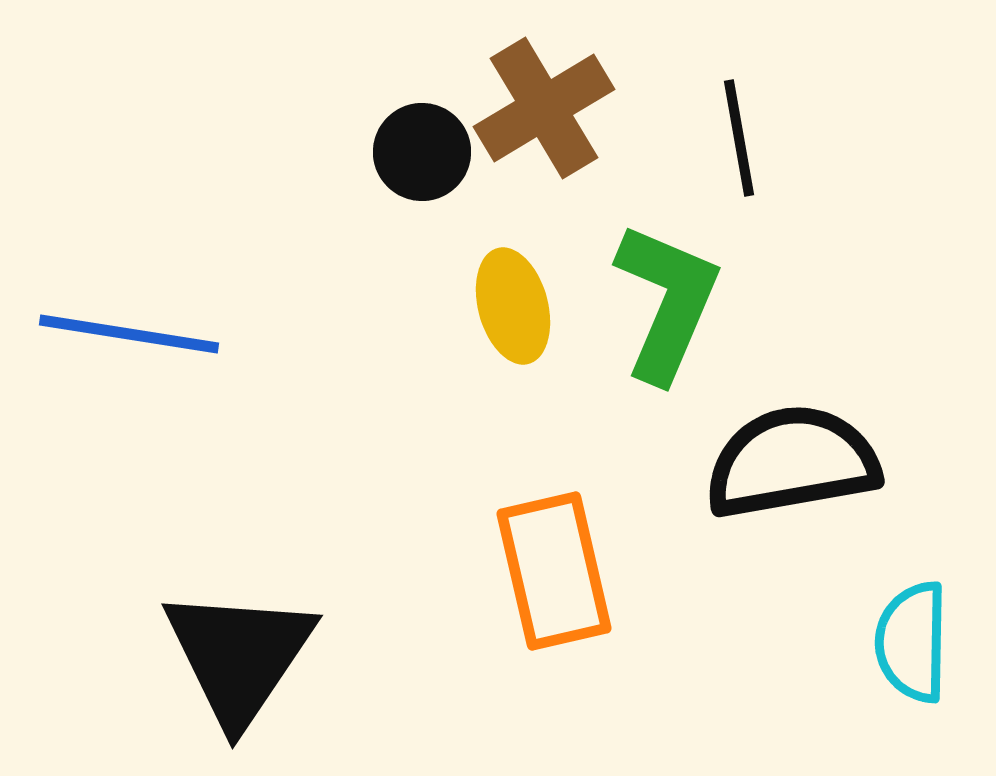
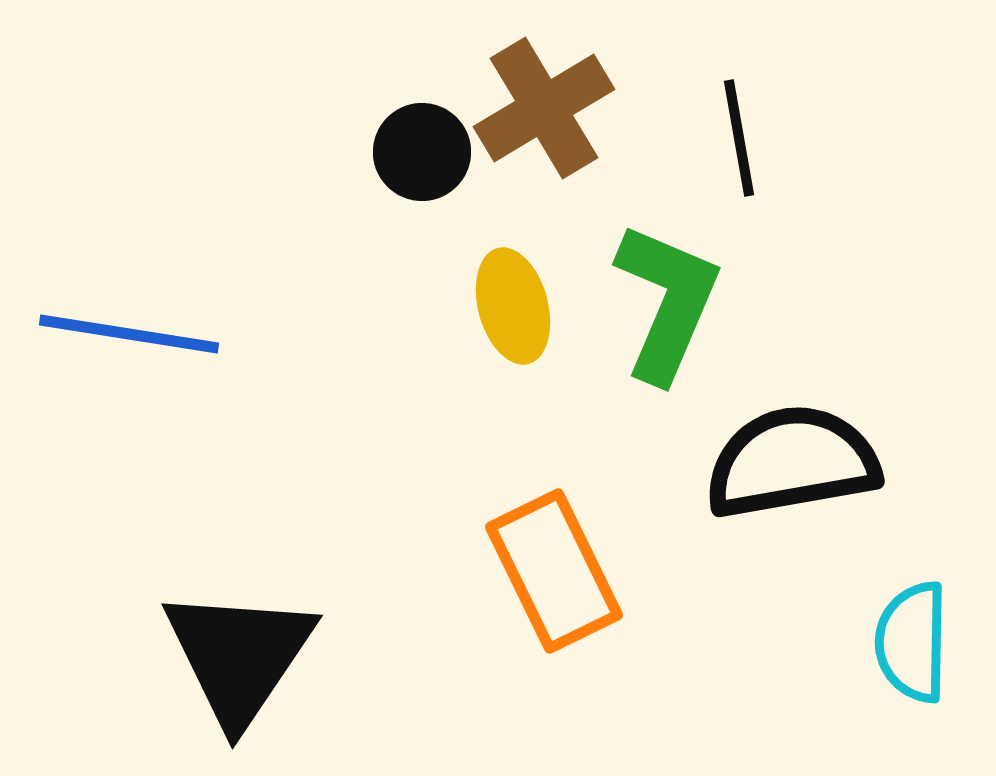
orange rectangle: rotated 13 degrees counterclockwise
